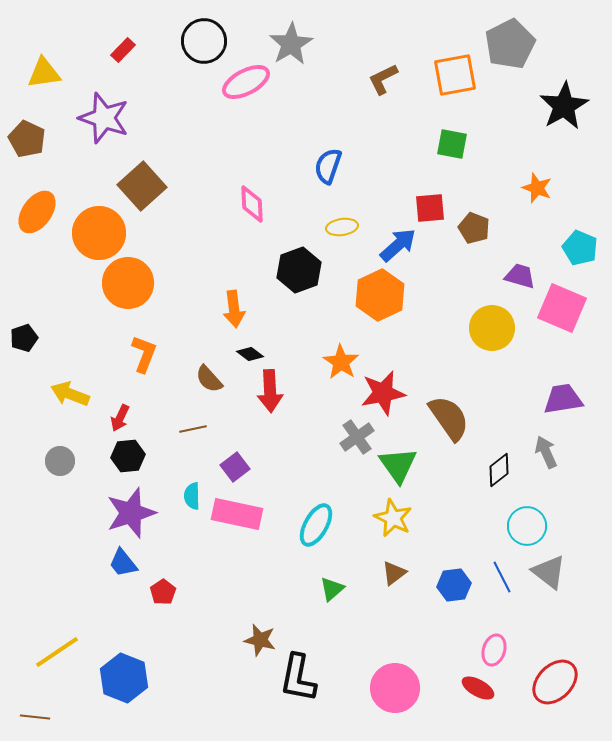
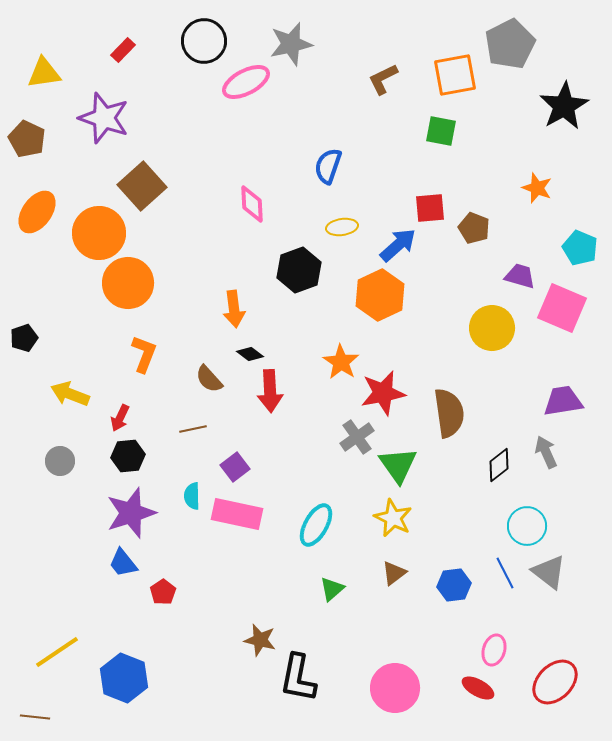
gray star at (291, 44): rotated 18 degrees clockwise
green square at (452, 144): moved 11 px left, 13 px up
purple trapezoid at (563, 399): moved 2 px down
brown semicircle at (449, 418): moved 5 px up; rotated 27 degrees clockwise
black diamond at (499, 470): moved 5 px up
blue line at (502, 577): moved 3 px right, 4 px up
